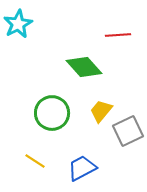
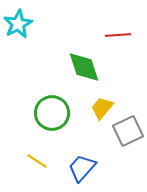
green diamond: rotated 24 degrees clockwise
yellow trapezoid: moved 1 px right, 3 px up
yellow line: moved 2 px right
blue trapezoid: rotated 20 degrees counterclockwise
